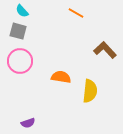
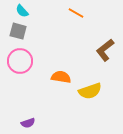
brown L-shape: rotated 85 degrees counterclockwise
yellow semicircle: rotated 65 degrees clockwise
